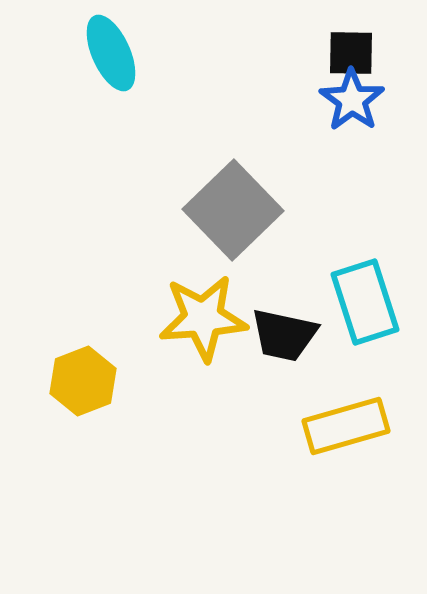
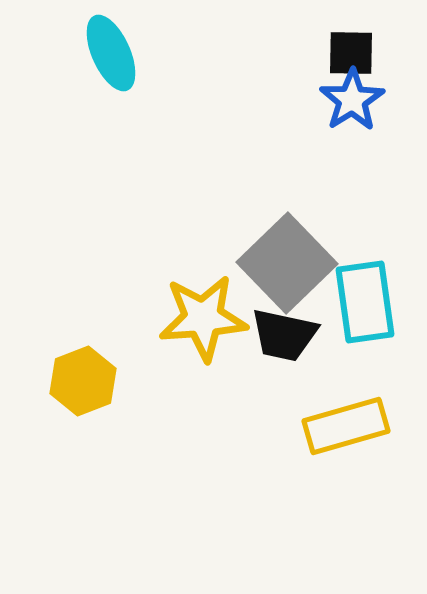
blue star: rotated 4 degrees clockwise
gray square: moved 54 px right, 53 px down
cyan rectangle: rotated 10 degrees clockwise
